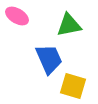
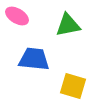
green triangle: moved 1 px left
blue trapezoid: moved 15 px left; rotated 60 degrees counterclockwise
